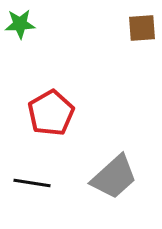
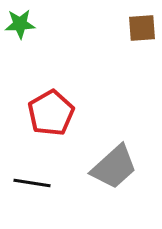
gray trapezoid: moved 10 px up
